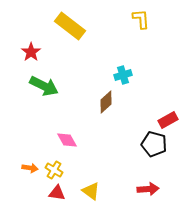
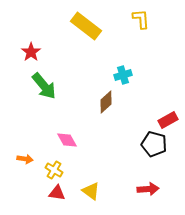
yellow rectangle: moved 16 px right
green arrow: rotated 24 degrees clockwise
orange arrow: moved 5 px left, 9 px up
